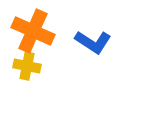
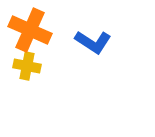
orange cross: moved 3 px left, 1 px up
